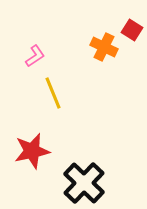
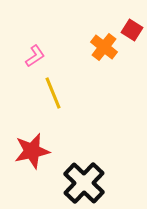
orange cross: rotated 12 degrees clockwise
